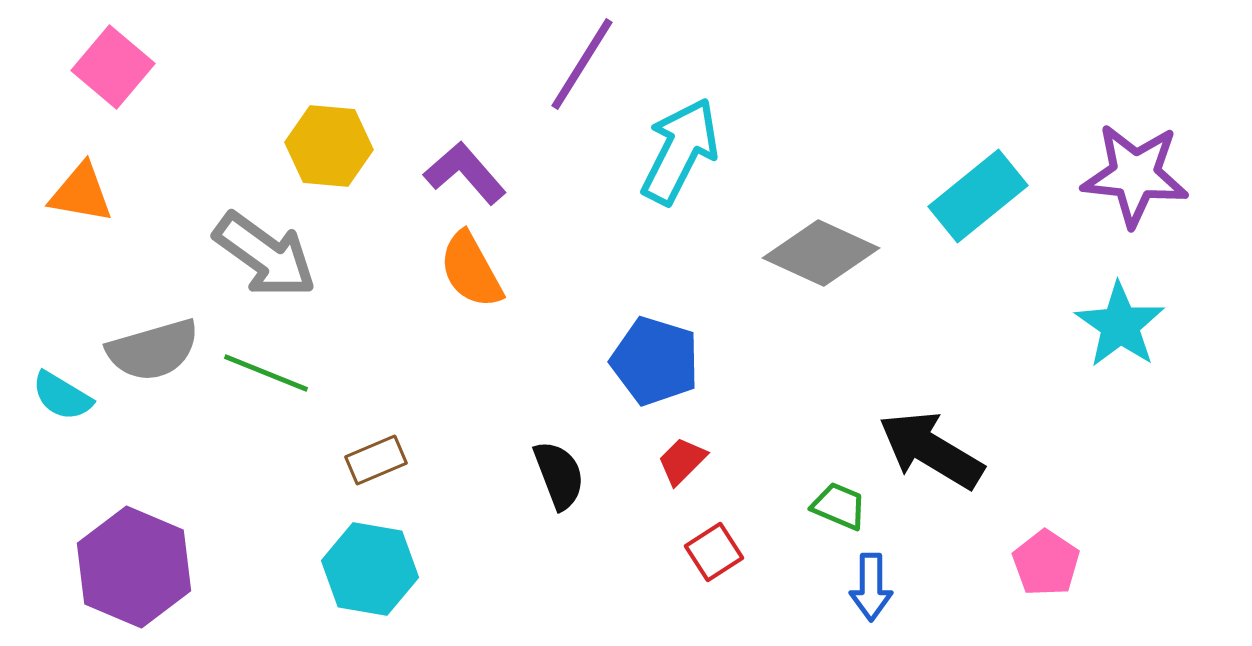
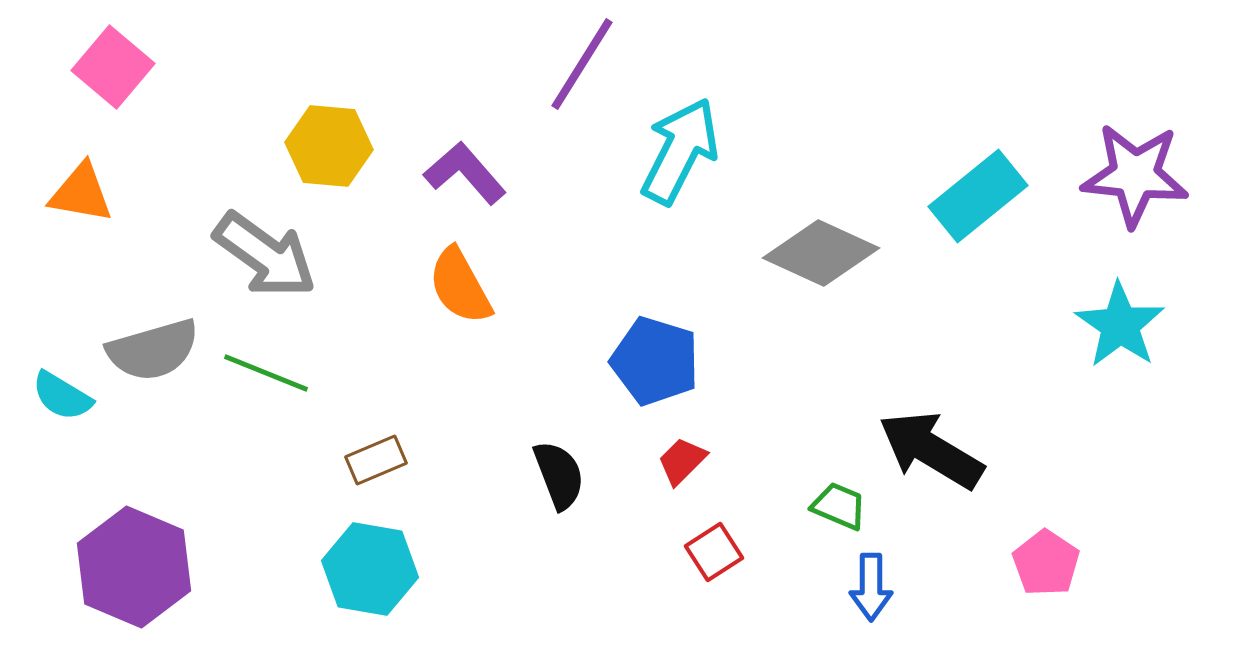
orange semicircle: moved 11 px left, 16 px down
